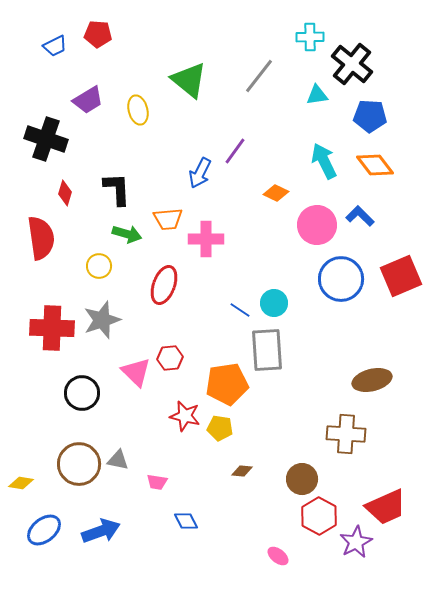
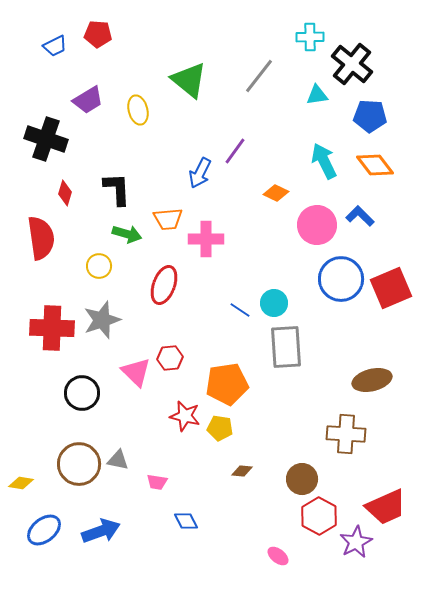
red square at (401, 276): moved 10 px left, 12 px down
gray rectangle at (267, 350): moved 19 px right, 3 px up
